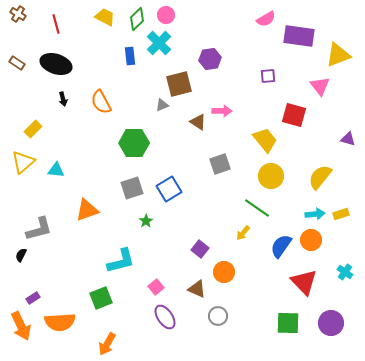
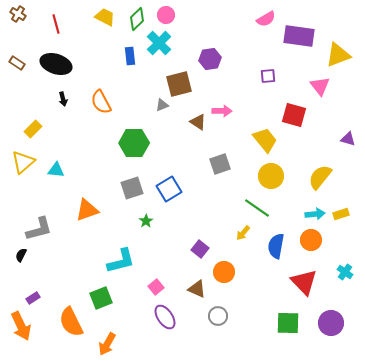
blue semicircle at (281, 246): moved 5 px left; rotated 25 degrees counterclockwise
orange semicircle at (60, 322): moved 11 px right; rotated 68 degrees clockwise
